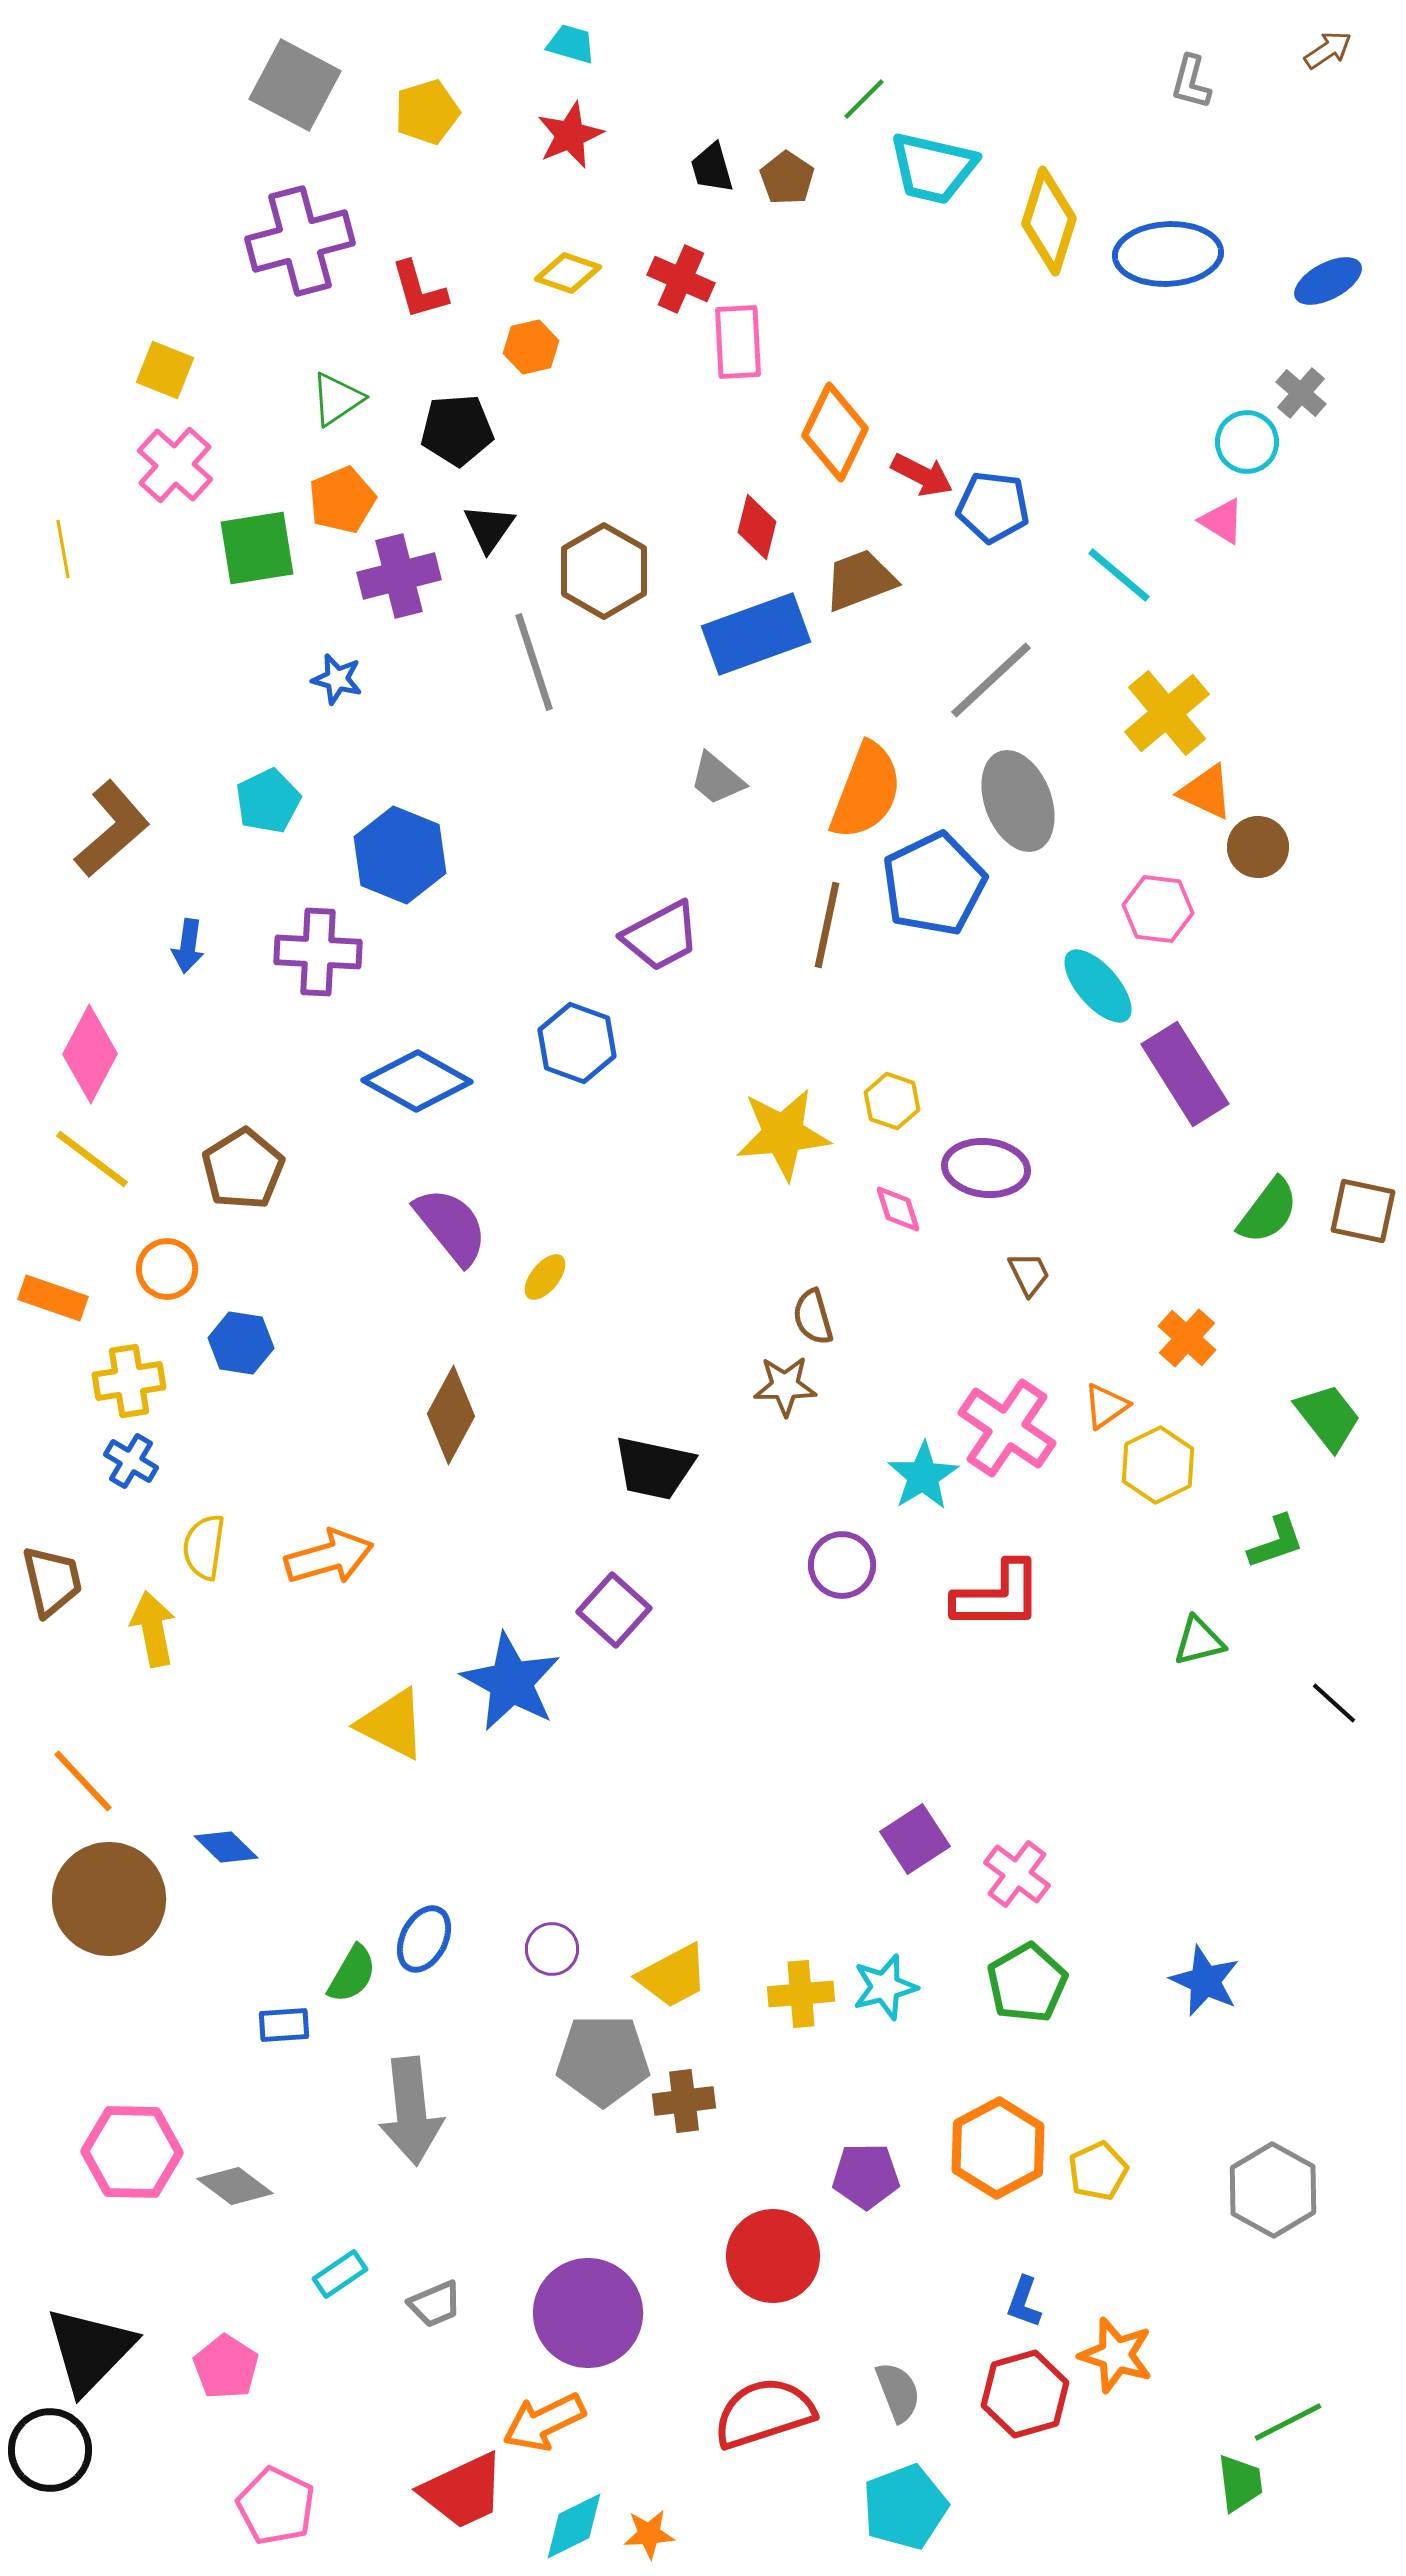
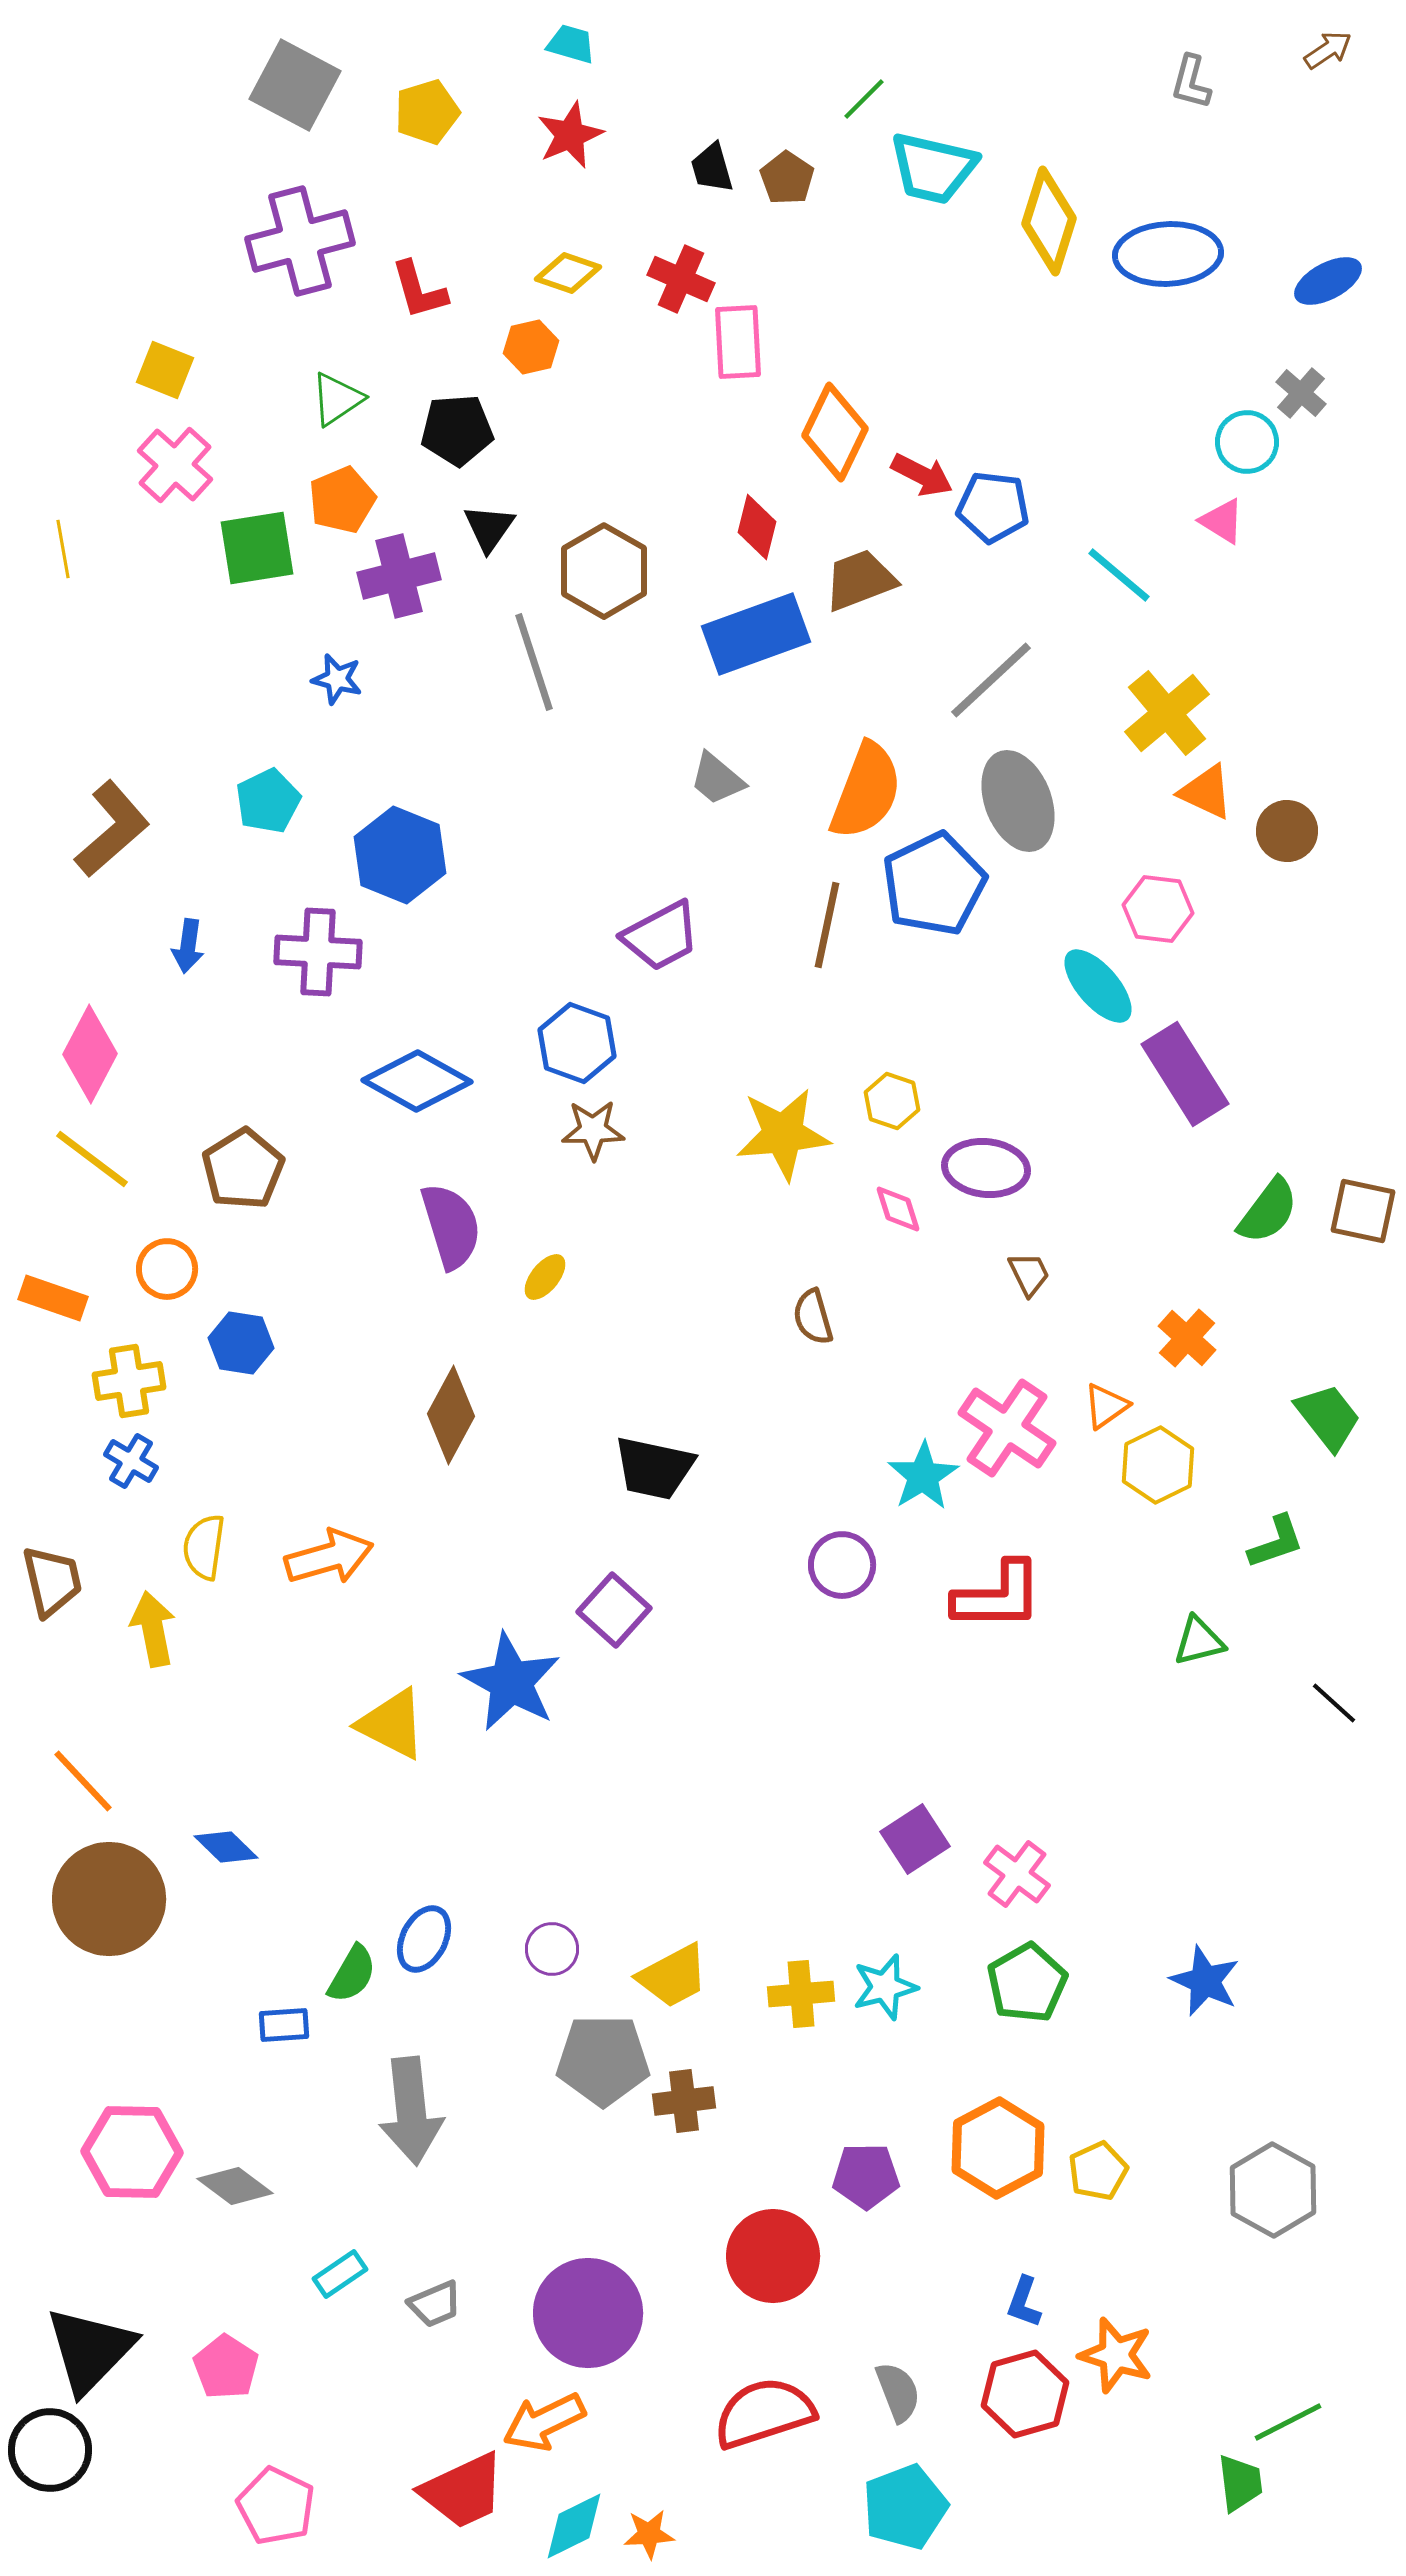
brown circle at (1258, 847): moved 29 px right, 16 px up
purple semicircle at (451, 1226): rotated 22 degrees clockwise
brown star at (785, 1386): moved 192 px left, 256 px up
